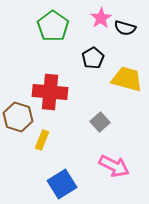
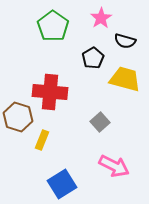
black semicircle: moved 13 px down
yellow trapezoid: moved 2 px left
